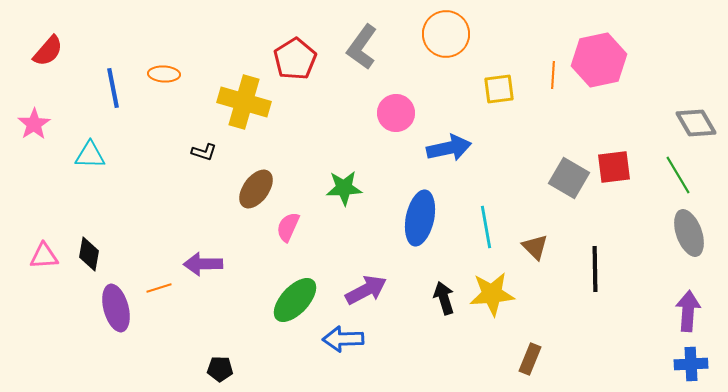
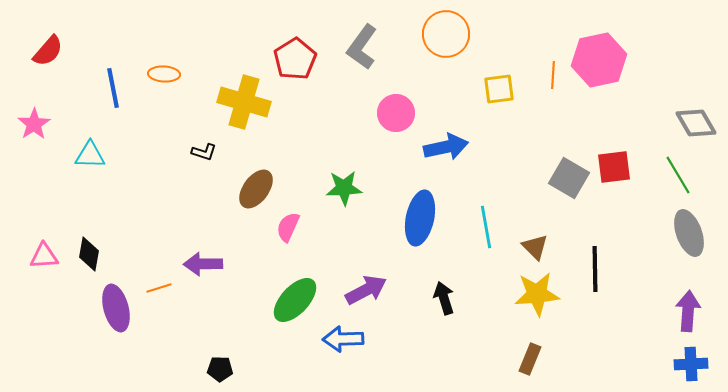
blue arrow at (449, 148): moved 3 px left, 1 px up
yellow star at (492, 294): moved 45 px right
